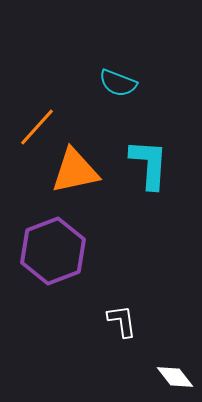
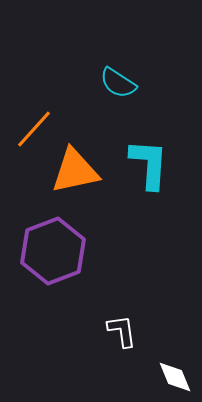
cyan semicircle: rotated 12 degrees clockwise
orange line: moved 3 px left, 2 px down
white L-shape: moved 10 px down
white diamond: rotated 15 degrees clockwise
